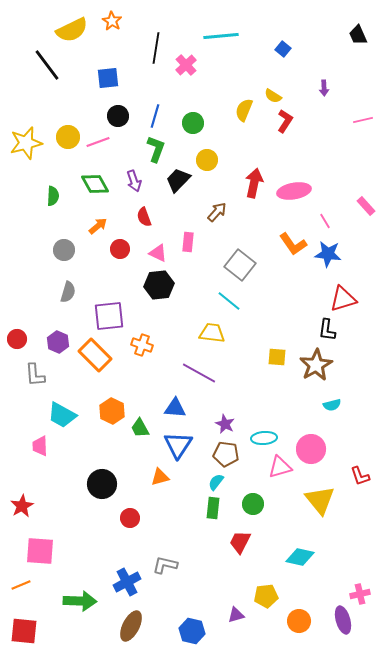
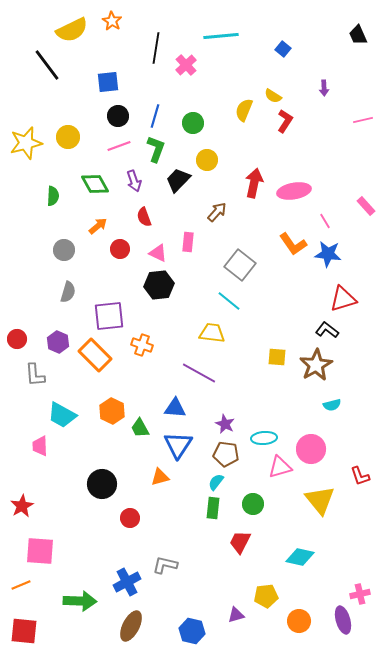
blue square at (108, 78): moved 4 px down
pink line at (98, 142): moved 21 px right, 4 px down
black L-shape at (327, 330): rotated 120 degrees clockwise
